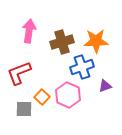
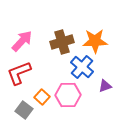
pink arrow: moved 7 px left, 10 px down; rotated 35 degrees clockwise
orange star: moved 1 px left
blue cross: rotated 30 degrees counterclockwise
pink hexagon: rotated 25 degrees counterclockwise
gray square: moved 1 px down; rotated 36 degrees clockwise
